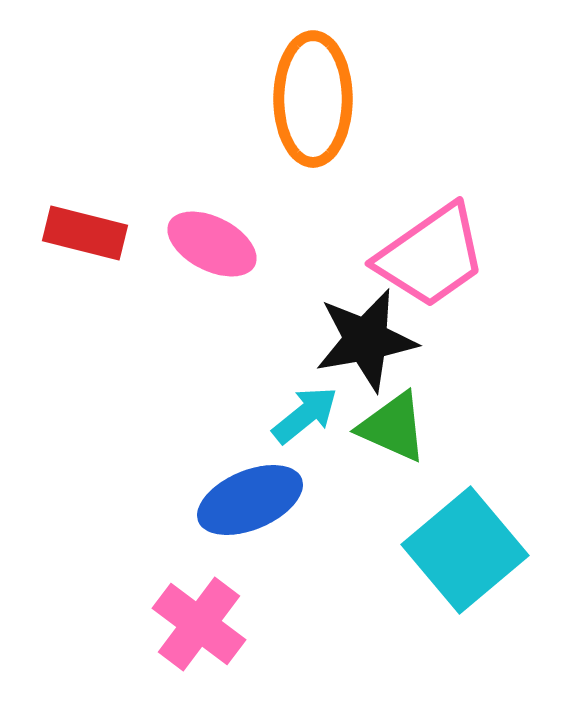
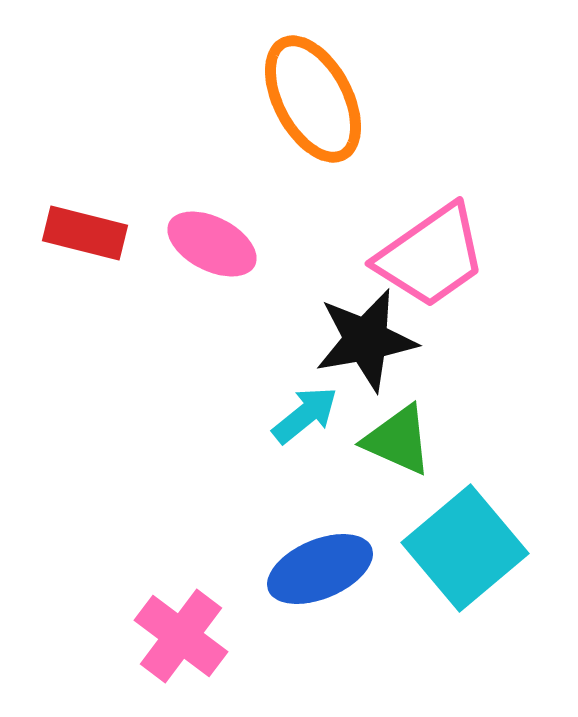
orange ellipse: rotated 28 degrees counterclockwise
green triangle: moved 5 px right, 13 px down
blue ellipse: moved 70 px right, 69 px down
cyan square: moved 2 px up
pink cross: moved 18 px left, 12 px down
